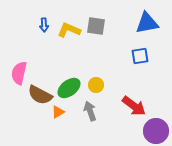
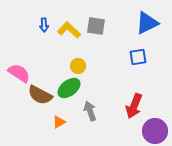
blue triangle: rotated 15 degrees counterclockwise
yellow L-shape: rotated 20 degrees clockwise
blue square: moved 2 px left, 1 px down
pink semicircle: rotated 110 degrees clockwise
yellow circle: moved 18 px left, 19 px up
red arrow: rotated 75 degrees clockwise
orange triangle: moved 1 px right, 10 px down
purple circle: moved 1 px left
